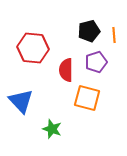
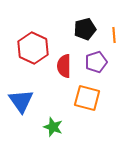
black pentagon: moved 4 px left, 2 px up
red hexagon: rotated 20 degrees clockwise
red semicircle: moved 2 px left, 4 px up
blue triangle: rotated 8 degrees clockwise
green star: moved 1 px right, 2 px up
